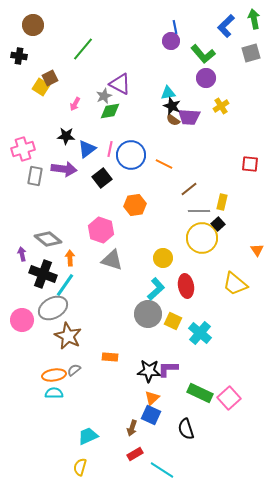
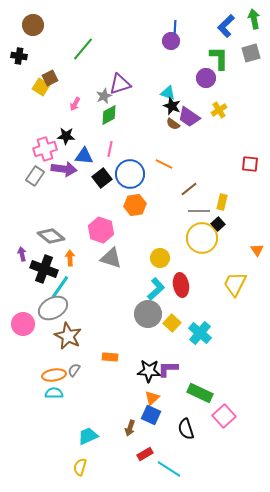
blue line at (175, 27): rotated 16 degrees clockwise
green L-shape at (203, 54): moved 16 px right, 4 px down; rotated 140 degrees counterclockwise
purple triangle at (120, 84): rotated 45 degrees counterclockwise
cyan triangle at (168, 93): rotated 28 degrees clockwise
yellow cross at (221, 106): moved 2 px left, 4 px down
green diamond at (110, 111): moved 1 px left, 4 px down; rotated 20 degrees counterclockwise
purple trapezoid at (189, 117): rotated 30 degrees clockwise
brown semicircle at (173, 120): moved 4 px down
pink cross at (23, 149): moved 22 px right
blue triangle at (87, 149): moved 3 px left, 7 px down; rotated 42 degrees clockwise
blue circle at (131, 155): moved 1 px left, 19 px down
gray rectangle at (35, 176): rotated 24 degrees clockwise
gray diamond at (48, 239): moved 3 px right, 3 px up
yellow circle at (163, 258): moved 3 px left
gray triangle at (112, 260): moved 1 px left, 2 px up
black cross at (43, 274): moved 1 px right, 5 px up
yellow trapezoid at (235, 284): rotated 76 degrees clockwise
cyan line at (65, 285): moved 5 px left, 2 px down
red ellipse at (186, 286): moved 5 px left, 1 px up
pink circle at (22, 320): moved 1 px right, 4 px down
yellow square at (173, 321): moved 1 px left, 2 px down; rotated 18 degrees clockwise
gray semicircle at (74, 370): rotated 16 degrees counterclockwise
pink square at (229, 398): moved 5 px left, 18 px down
brown arrow at (132, 428): moved 2 px left
red rectangle at (135, 454): moved 10 px right
cyan line at (162, 470): moved 7 px right, 1 px up
